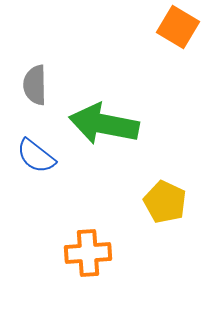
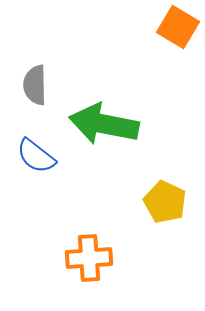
orange cross: moved 1 px right, 5 px down
